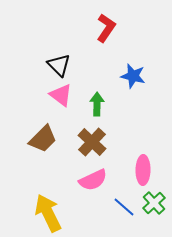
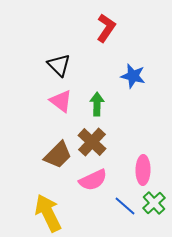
pink triangle: moved 6 px down
brown trapezoid: moved 15 px right, 16 px down
blue line: moved 1 px right, 1 px up
